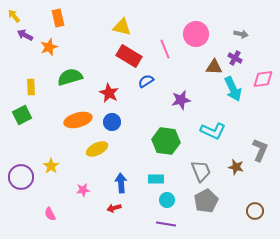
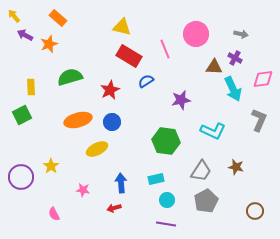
orange rectangle: rotated 36 degrees counterclockwise
orange star: moved 3 px up
red star: moved 1 px right, 3 px up; rotated 18 degrees clockwise
gray L-shape: moved 1 px left, 30 px up
gray trapezoid: rotated 55 degrees clockwise
cyan rectangle: rotated 14 degrees counterclockwise
pink star: rotated 16 degrees clockwise
pink semicircle: moved 4 px right
